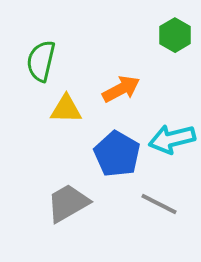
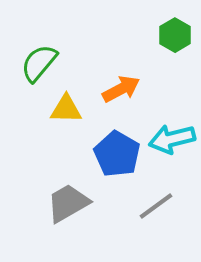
green semicircle: moved 2 px left, 2 px down; rotated 27 degrees clockwise
gray line: moved 3 px left, 2 px down; rotated 63 degrees counterclockwise
